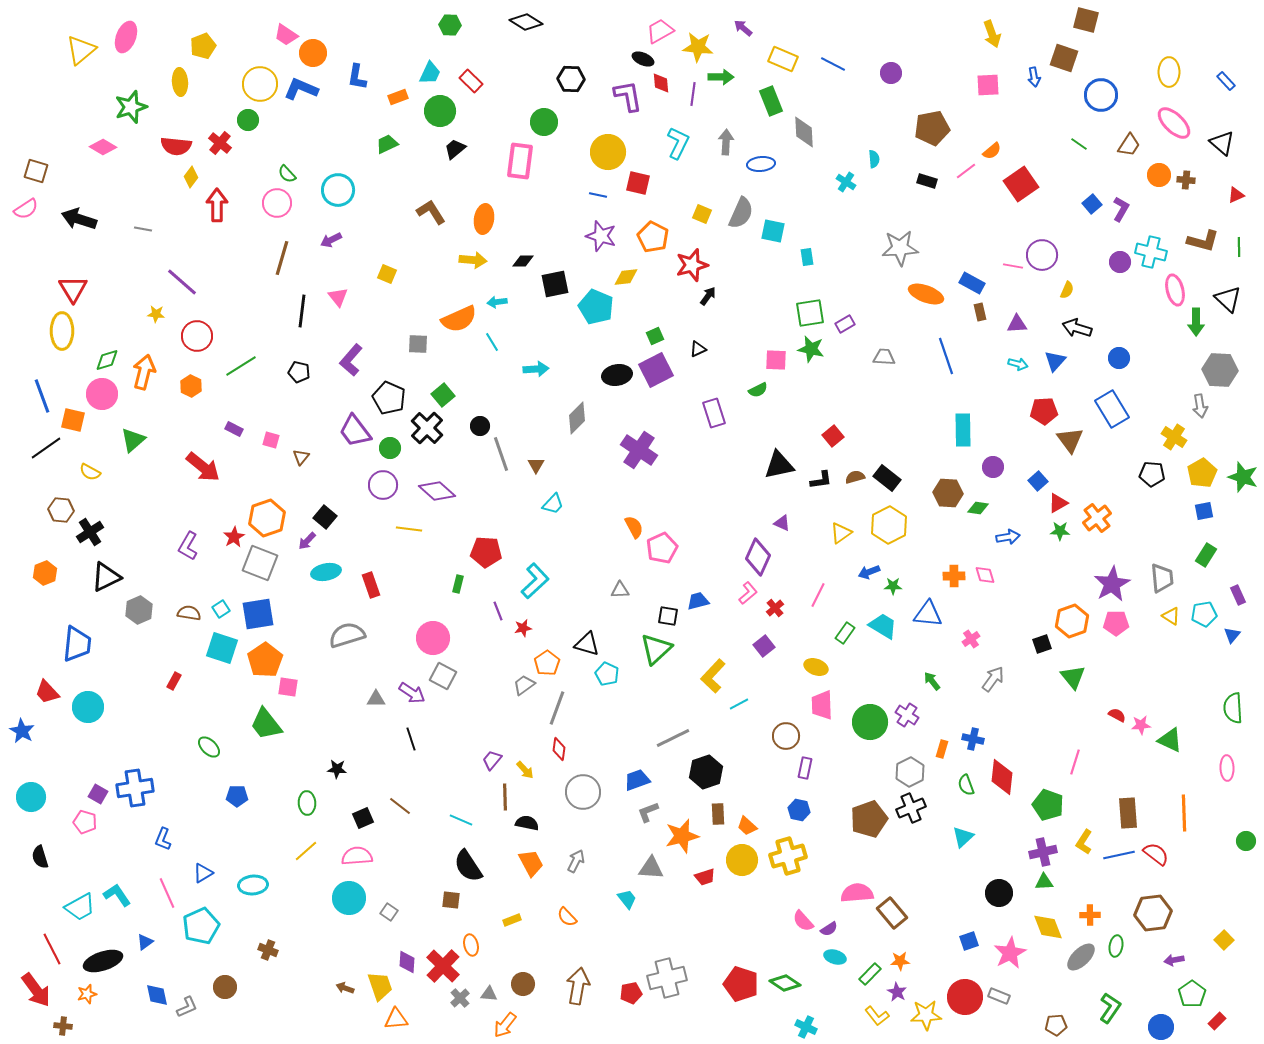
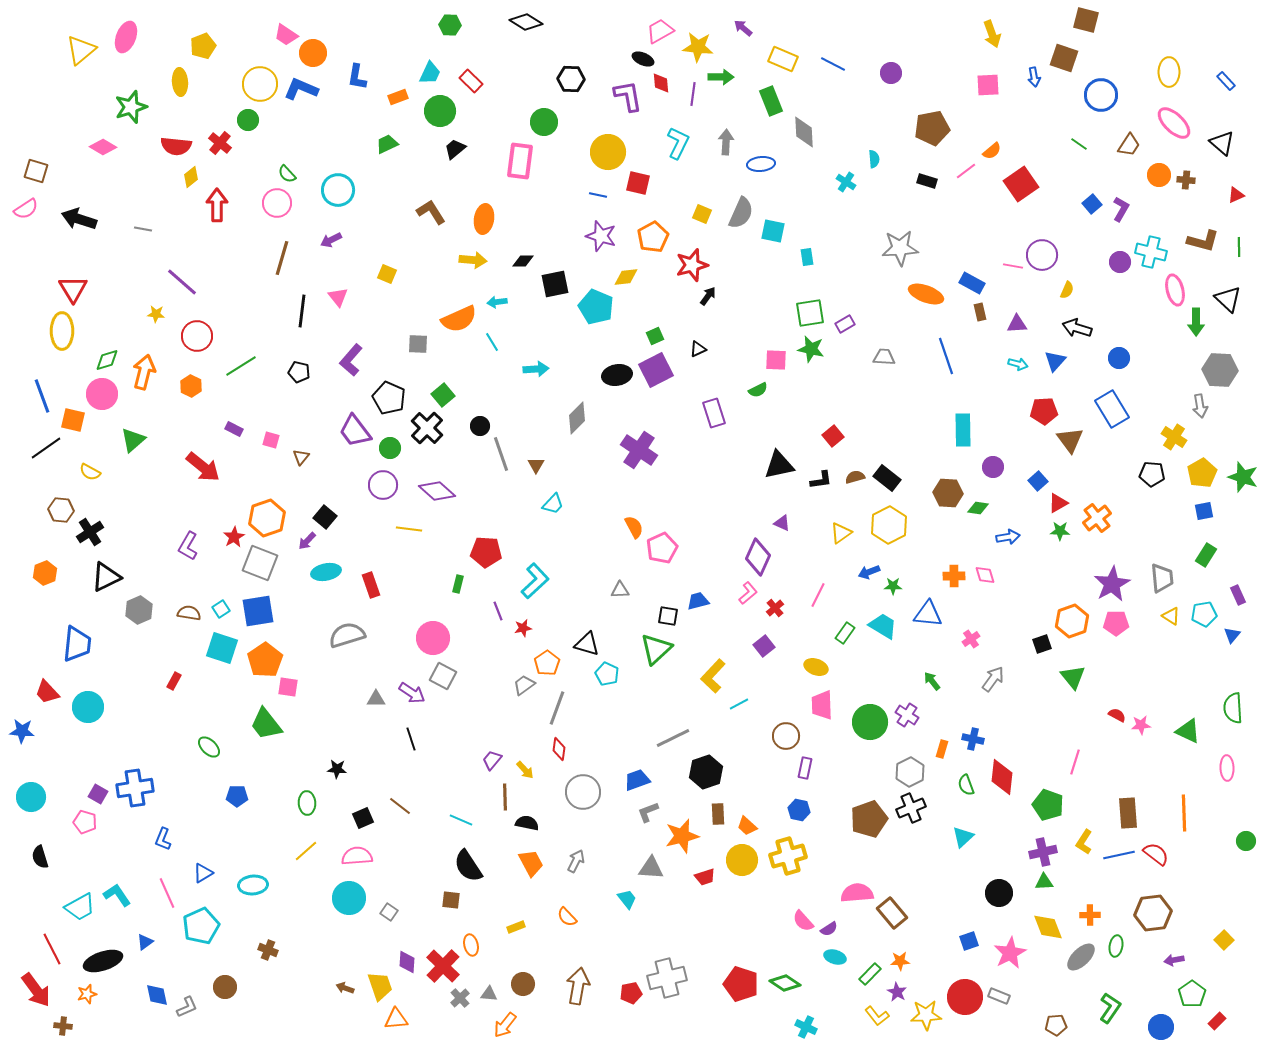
yellow diamond at (191, 177): rotated 15 degrees clockwise
orange pentagon at (653, 237): rotated 16 degrees clockwise
blue square at (258, 614): moved 3 px up
blue star at (22, 731): rotated 25 degrees counterclockwise
green triangle at (1170, 740): moved 18 px right, 9 px up
yellow rectangle at (512, 920): moved 4 px right, 7 px down
